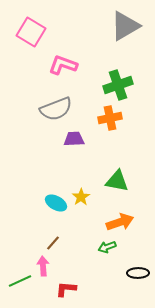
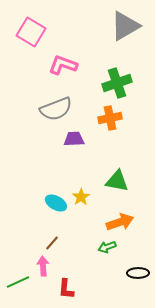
green cross: moved 1 px left, 2 px up
brown line: moved 1 px left
green line: moved 2 px left, 1 px down
red L-shape: rotated 90 degrees counterclockwise
